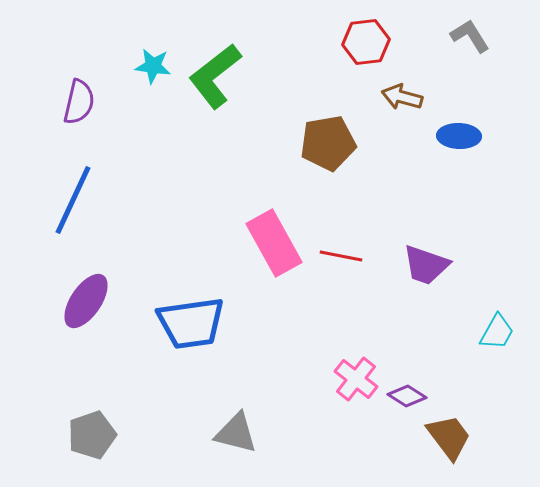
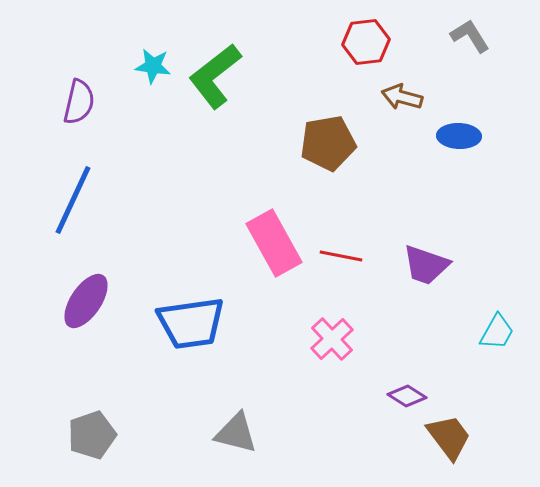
pink cross: moved 24 px left, 40 px up; rotated 9 degrees clockwise
